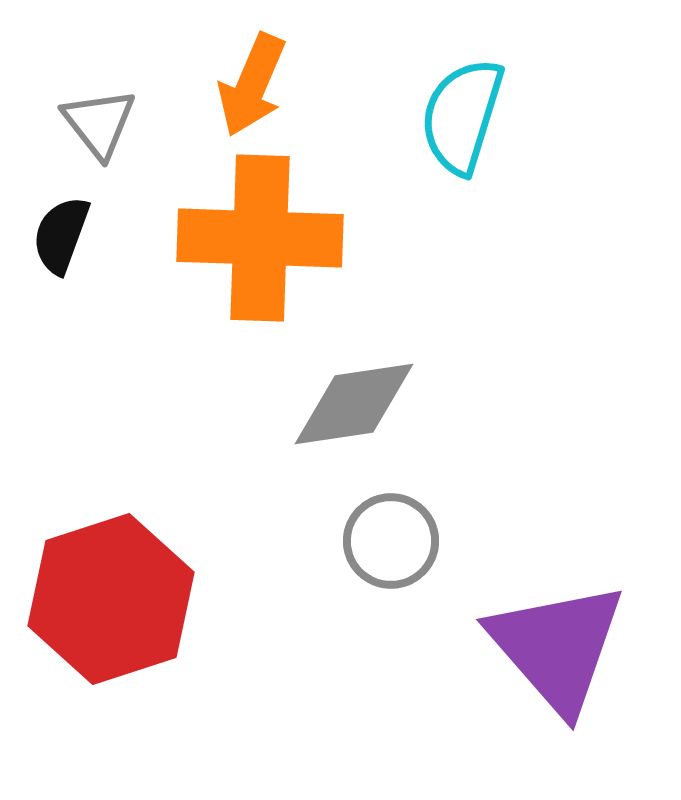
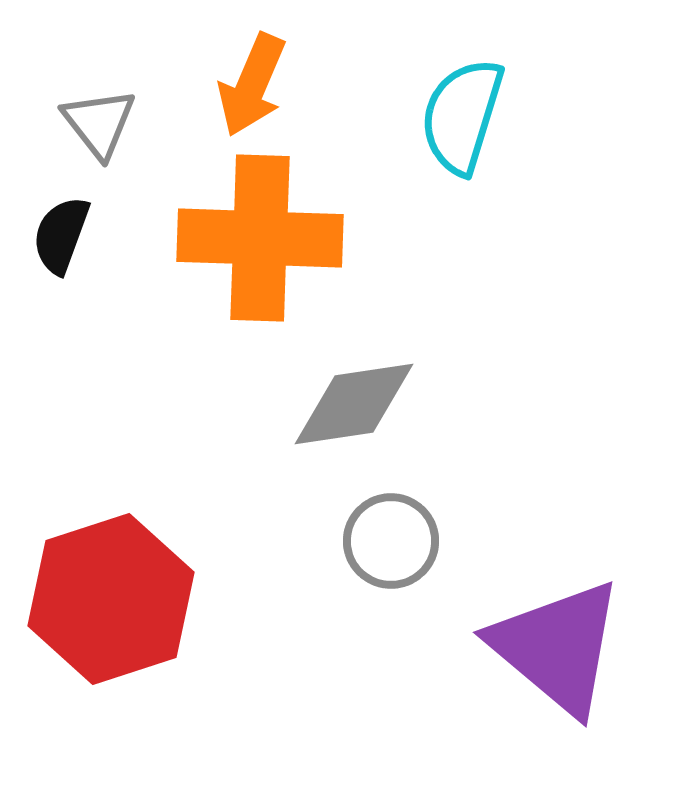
purple triangle: rotated 9 degrees counterclockwise
